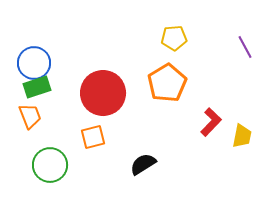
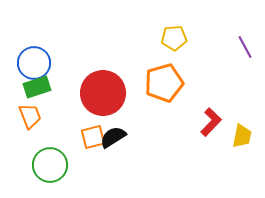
orange pentagon: moved 3 px left; rotated 15 degrees clockwise
black semicircle: moved 30 px left, 27 px up
